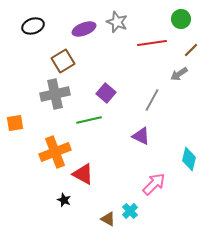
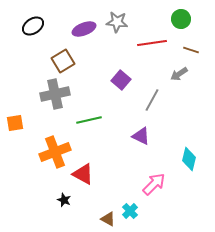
gray star: rotated 15 degrees counterclockwise
black ellipse: rotated 15 degrees counterclockwise
brown line: rotated 63 degrees clockwise
purple square: moved 15 px right, 13 px up
